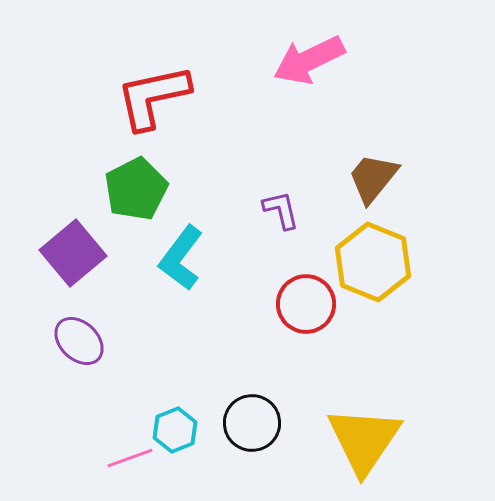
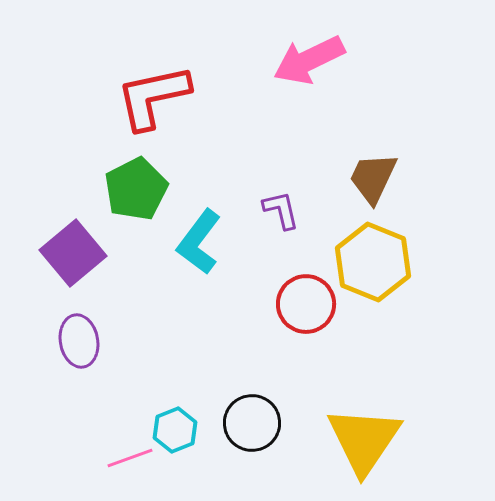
brown trapezoid: rotated 14 degrees counterclockwise
cyan L-shape: moved 18 px right, 16 px up
purple ellipse: rotated 36 degrees clockwise
